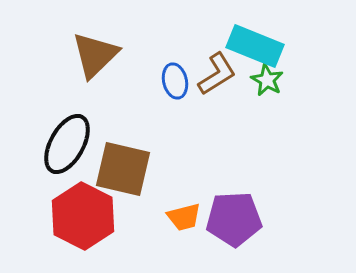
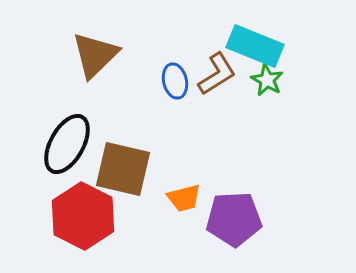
orange trapezoid: moved 19 px up
